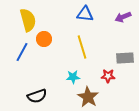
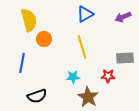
blue triangle: rotated 36 degrees counterclockwise
yellow semicircle: moved 1 px right
blue line: moved 11 px down; rotated 18 degrees counterclockwise
